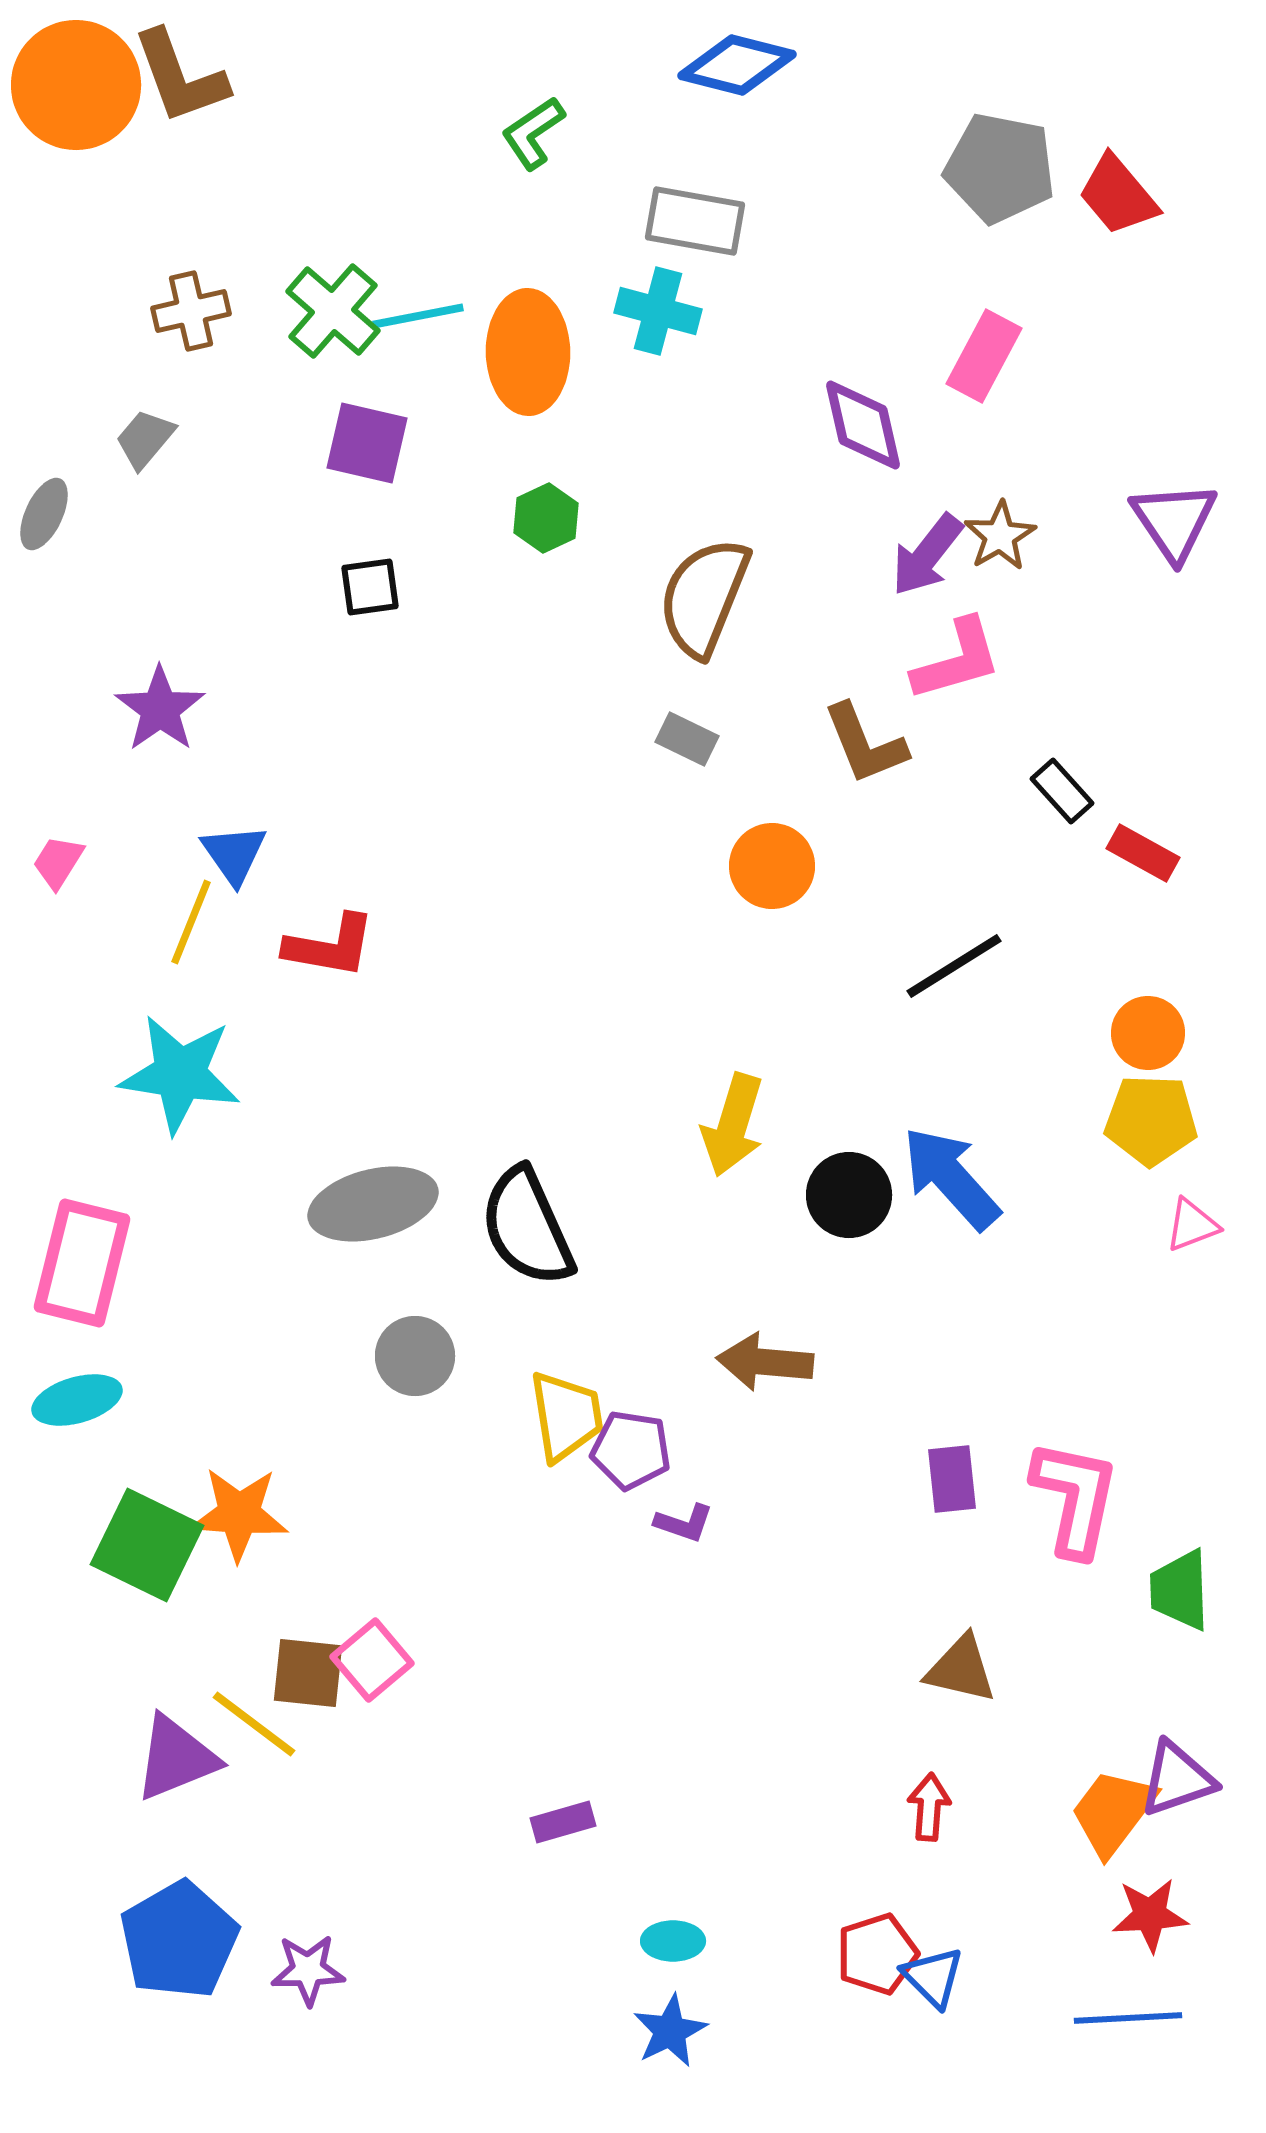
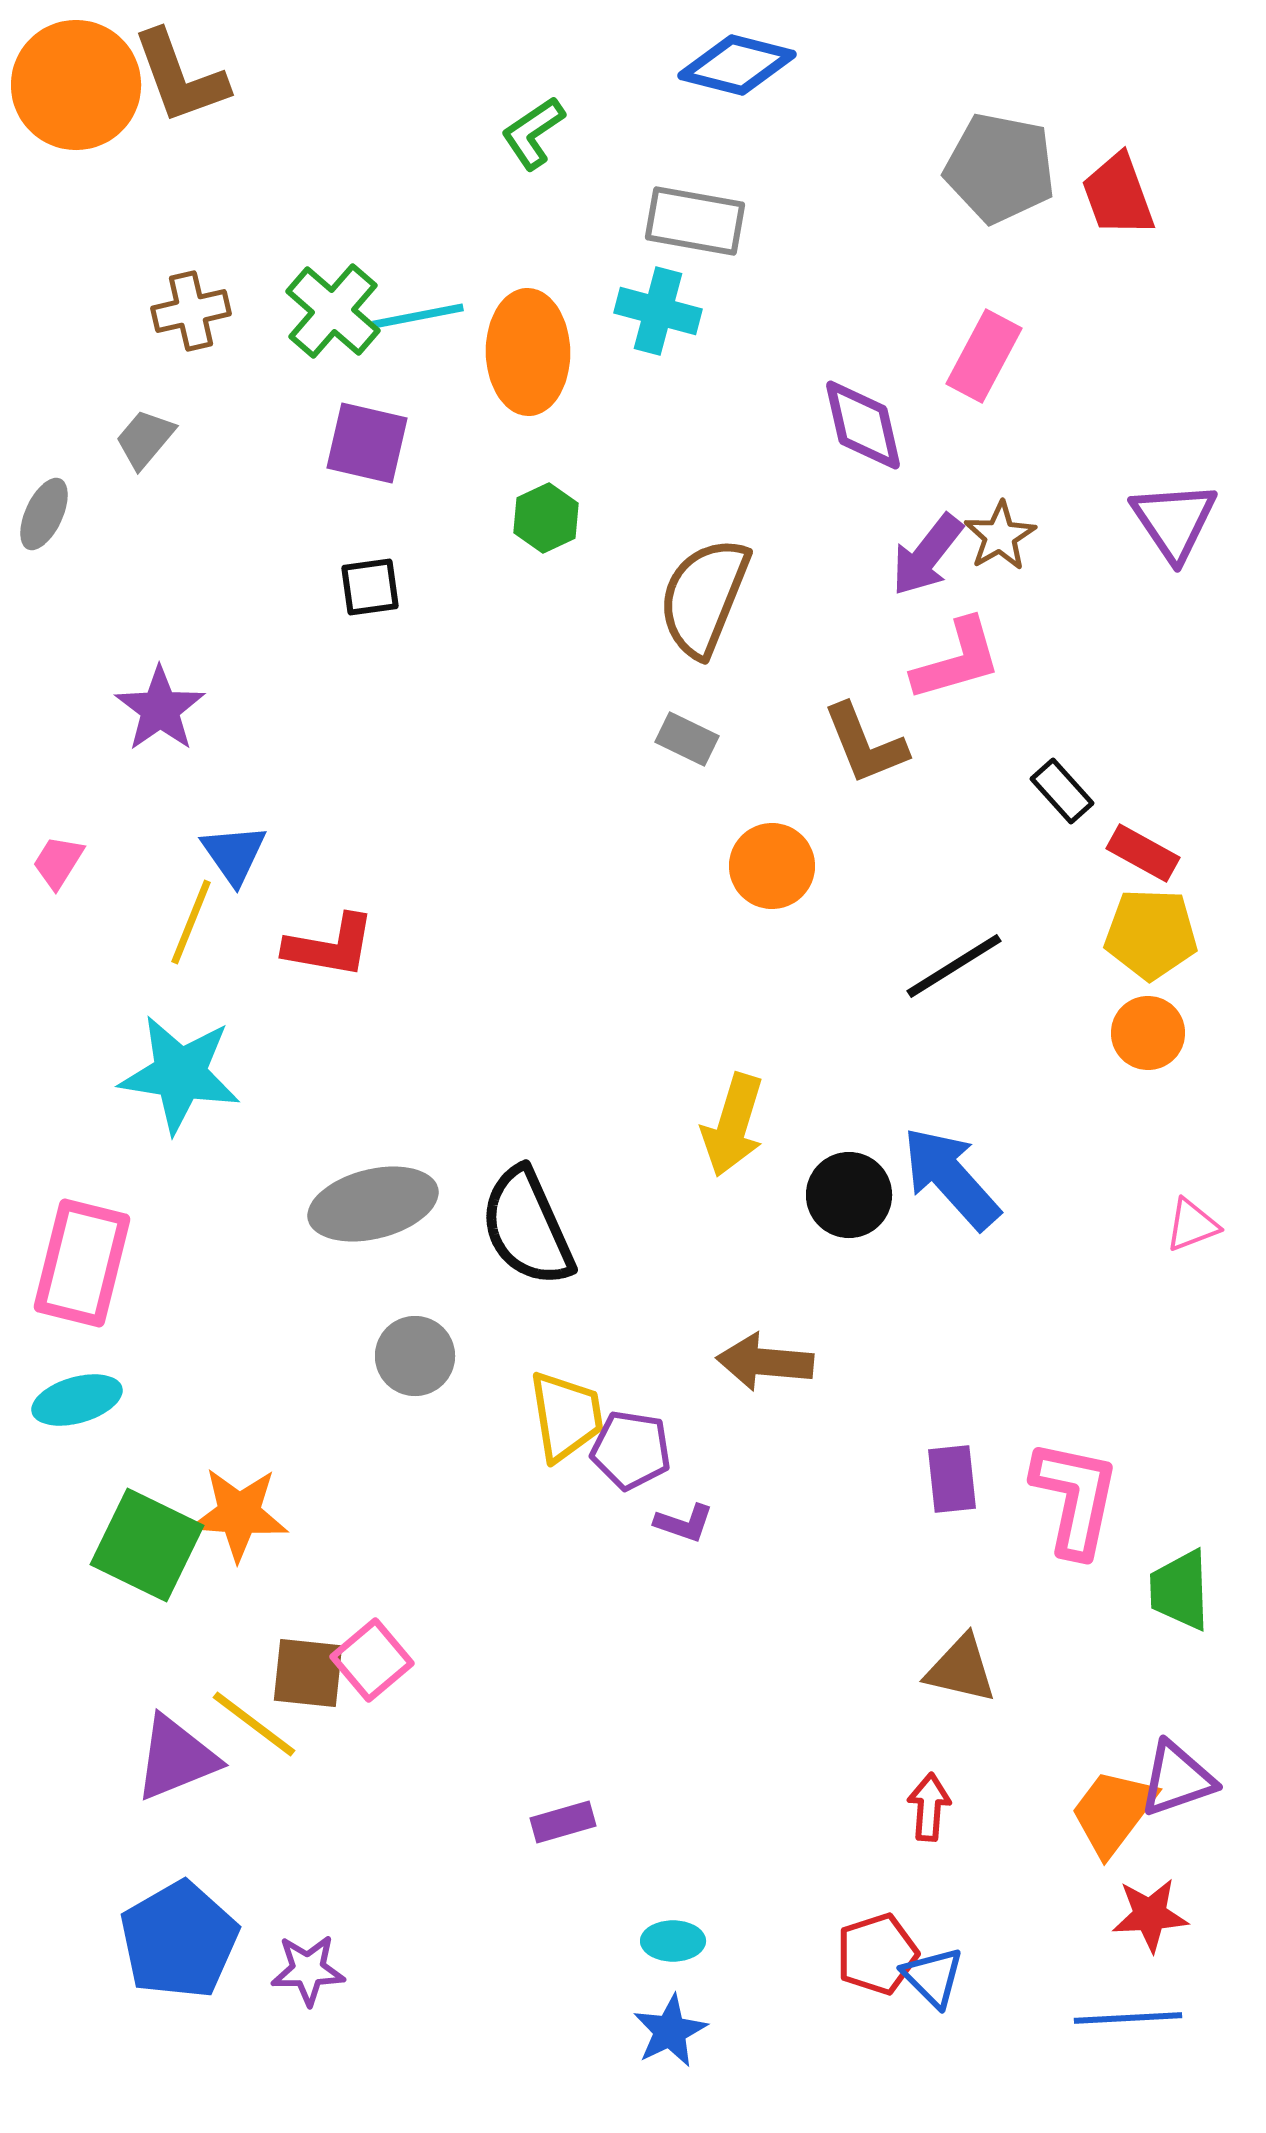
red trapezoid at (1118, 195): rotated 20 degrees clockwise
yellow pentagon at (1151, 1120): moved 186 px up
